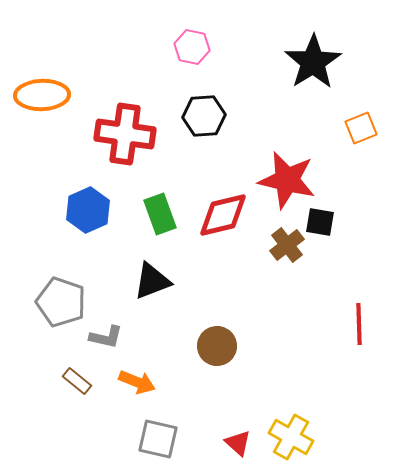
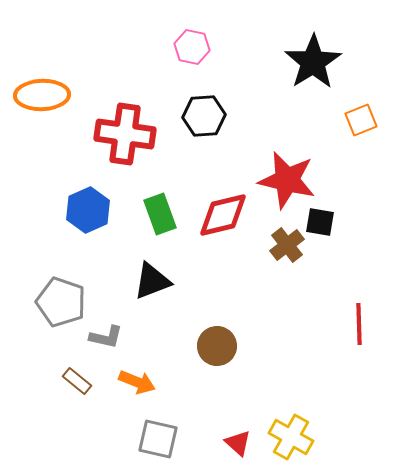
orange square: moved 8 px up
